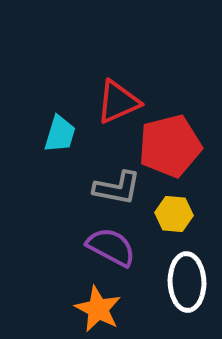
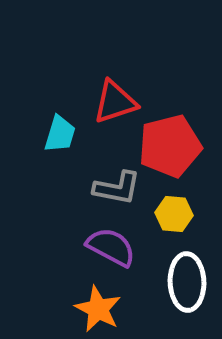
red triangle: moved 3 px left; rotated 6 degrees clockwise
